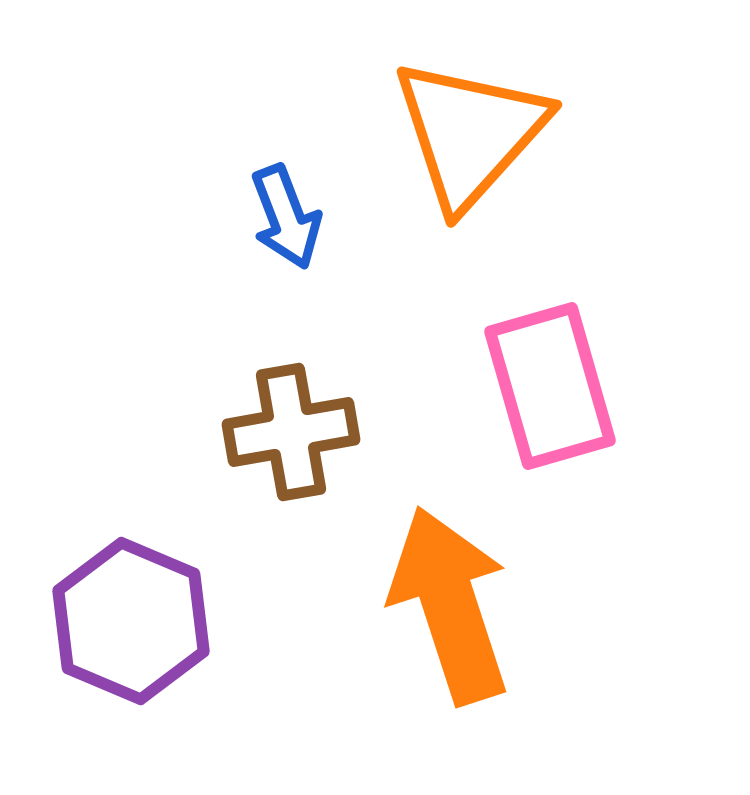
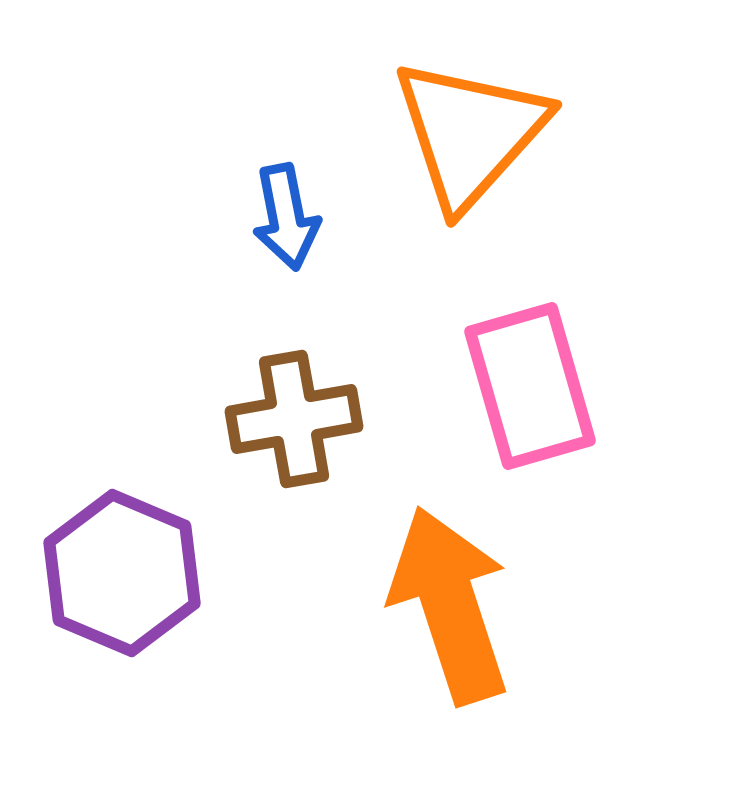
blue arrow: rotated 10 degrees clockwise
pink rectangle: moved 20 px left
brown cross: moved 3 px right, 13 px up
purple hexagon: moved 9 px left, 48 px up
